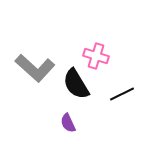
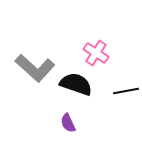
pink cross: moved 3 px up; rotated 15 degrees clockwise
black semicircle: rotated 140 degrees clockwise
black line: moved 4 px right, 3 px up; rotated 15 degrees clockwise
